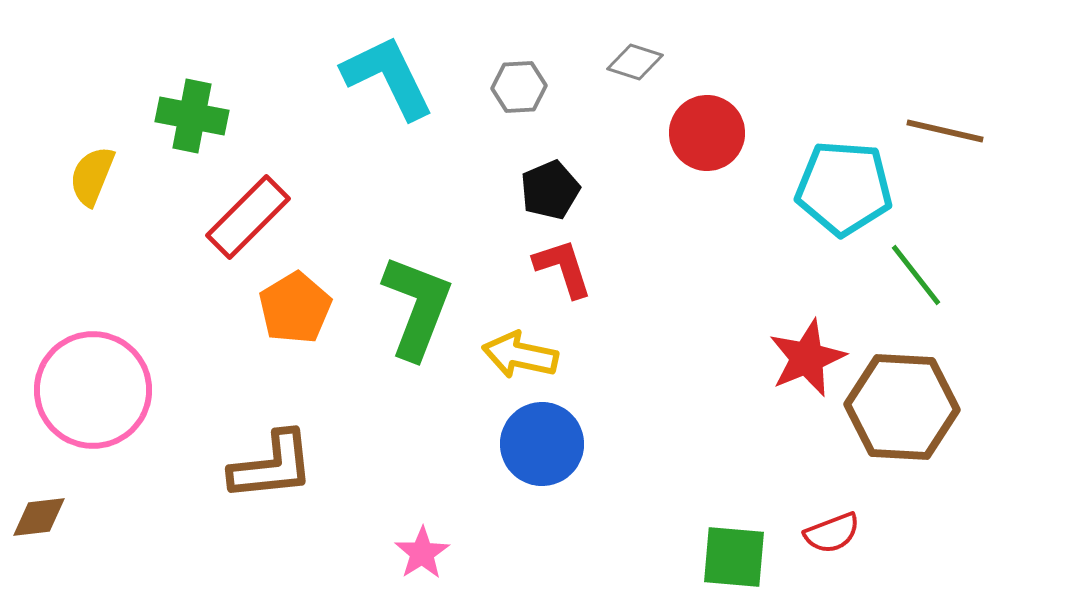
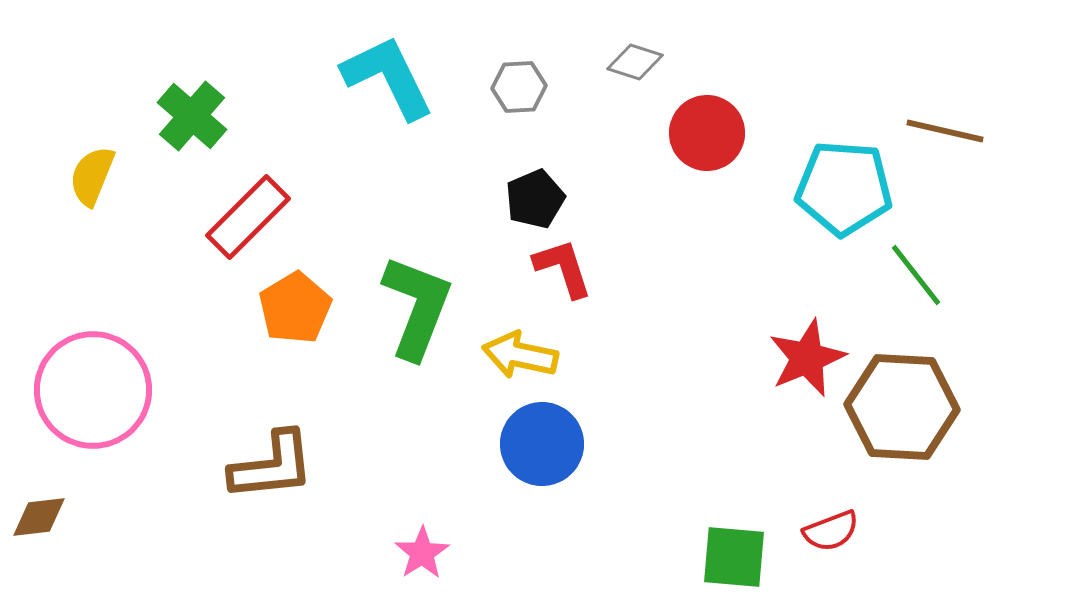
green cross: rotated 30 degrees clockwise
black pentagon: moved 15 px left, 9 px down
red semicircle: moved 1 px left, 2 px up
